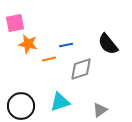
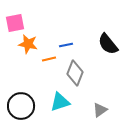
gray diamond: moved 6 px left, 4 px down; rotated 50 degrees counterclockwise
